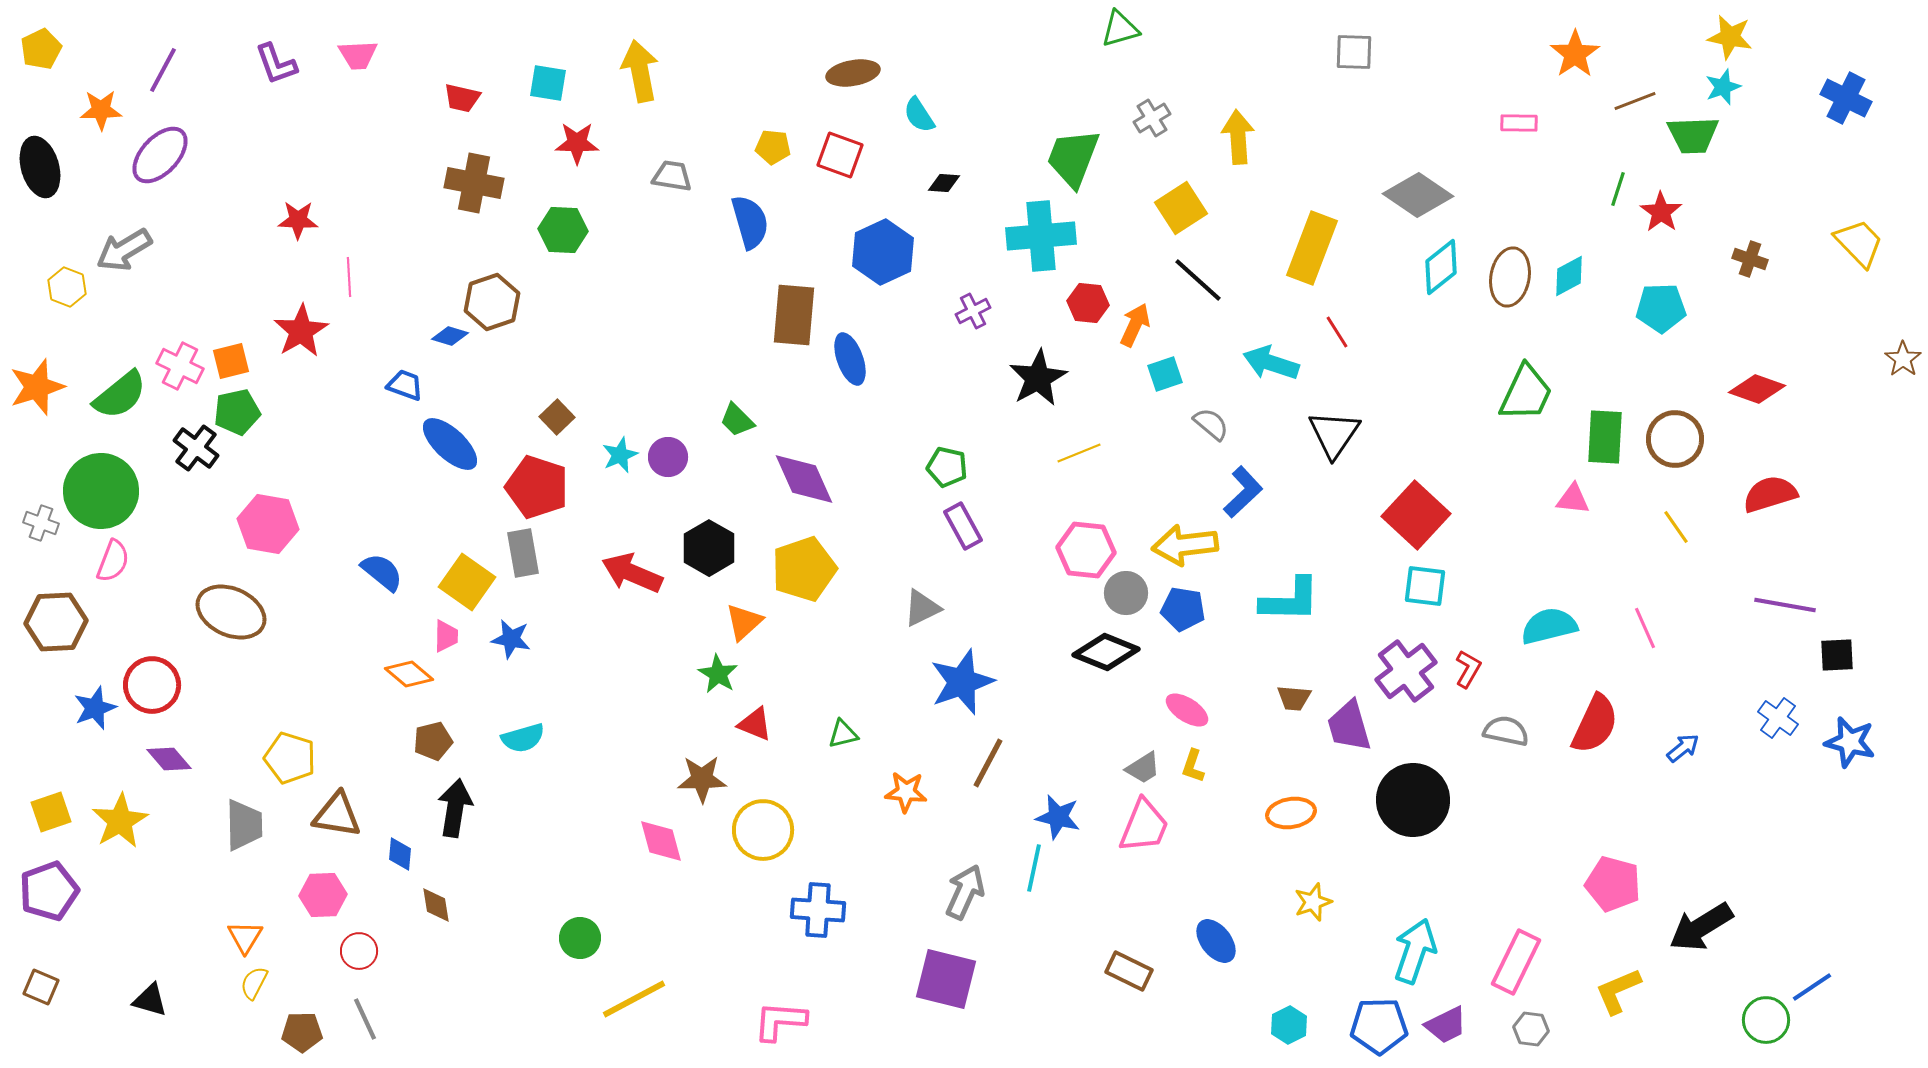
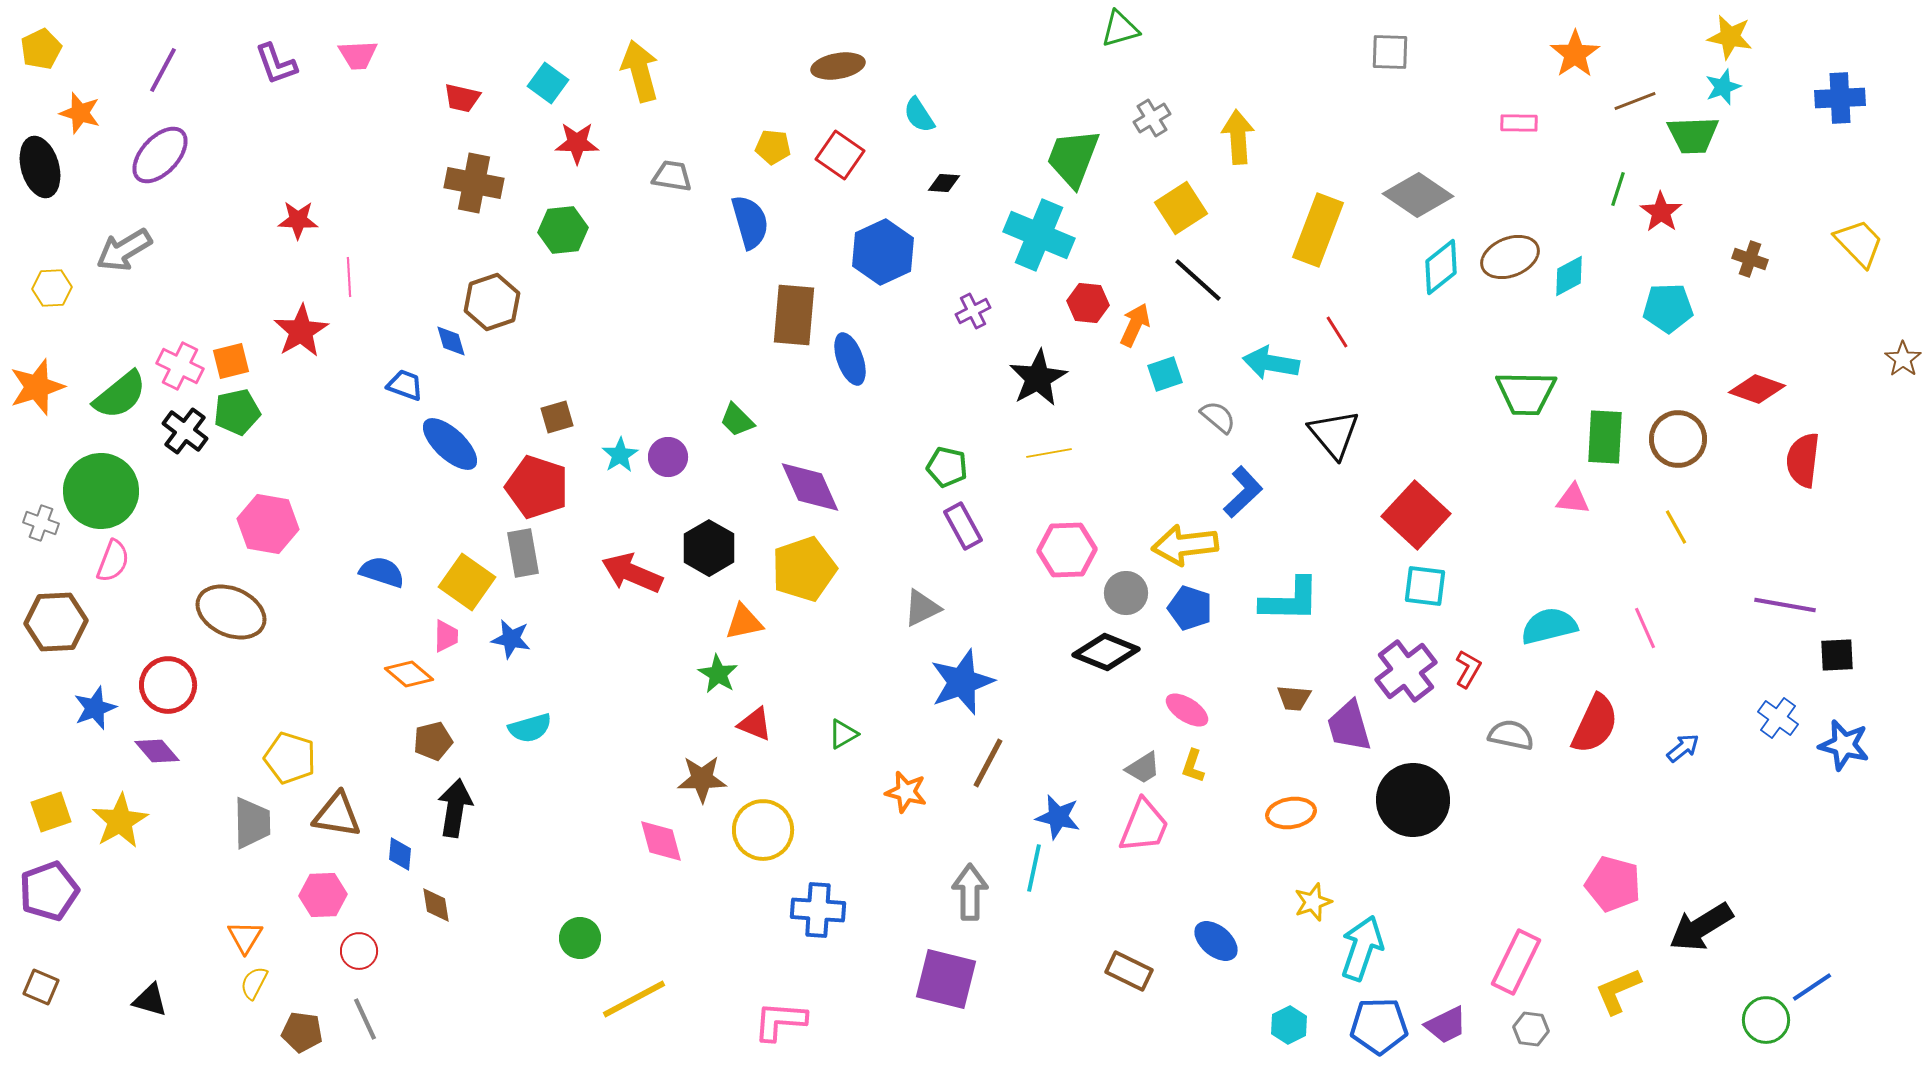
gray square at (1354, 52): moved 36 px right
yellow arrow at (640, 71): rotated 4 degrees counterclockwise
brown ellipse at (853, 73): moved 15 px left, 7 px up
cyan square at (548, 83): rotated 27 degrees clockwise
blue cross at (1846, 98): moved 6 px left; rotated 30 degrees counterclockwise
orange star at (101, 110): moved 21 px left, 3 px down; rotated 18 degrees clockwise
red square at (840, 155): rotated 15 degrees clockwise
green hexagon at (563, 230): rotated 9 degrees counterclockwise
cyan cross at (1041, 236): moved 2 px left, 1 px up; rotated 28 degrees clockwise
yellow rectangle at (1312, 248): moved 6 px right, 18 px up
brown ellipse at (1510, 277): moved 20 px up; rotated 58 degrees clockwise
yellow hexagon at (67, 287): moved 15 px left, 1 px down; rotated 24 degrees counterclockwise
cyan pentagon at (1661, 308): moved 7 px right
blue diamond at (450, 336): moved 1 px right, 5 px down; rotated 57 degrees clockwise
cyan arrow at (1271, 363): rotated 8 degrees counterclockwise
green trapezoid at (1526, 393): rotated 66 degrees clockwise
brown square at (557, 417): rotated 28 degrees clockwise
gray semicircle at (1211, 424): moved 7 px right, 7 px up
black triangle at (1334, 434): rotated 14 degrees counterclockwise
brown circle at (1675, 439): moved 3 px right
black cross at (196, 448): moved 11 px left, 17 px up
yellow line at (1079, 453): moved 30 px left; rotated 12 degrees clockwise
cyan star at (620, 455): rotated 9 degrees counterclockwise
purple diamond at (804, 479): moved 6 px right, 8 px down
red semicircle at (1770, 494): moved 33 px right, 34 px up; rotated 66 degrees counterclockwise
yellow line at (1676, 527): rotated 6 degrees clockwise
pink hexagon at (1086, 550): moved 19 px left; rotated 8 degrees counterclockwise
blue semicircle at (382, 572): rotated 21 degrees counterclockwise
blue pentagon at (1183, 609): moved 7 px right, 1 px up; rotated 9 degrees clockwise
orange triangle at (744, 622): rotated 30 degrees clockwise
red circle at (152, 685): moved 16 px right
gray semicircle at (1506, 731): moved 5 px right, 4 px down
green triangle at (843, 734): rotated 16 degrees counterclockwise
cyan semicircle at (523, 738): moved 7 px right, 10 px up
blue star at (1850, 742): moved 6 px left, 3 px down
purple diamond at (169, 759): moved 12 px left, 8 px up
orange star at (906, 792): rotated 9 degrees clockwise
gray trapezoid at (244, 825): moved 8 px right, 2 px up
gray arrow at (965, 892): moved 5 px right; rotated 24 degrees counterclockwise
blue ellipse at (1216, 941): rotated 12 degrees counterclockwise
cyan arrow at (1415, 951): moved 53 px left, 3 px up
brown pentagon at (302, 1032): rotated 9 degrees clockwise
